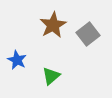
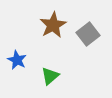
green triangle: moved 1 px left
